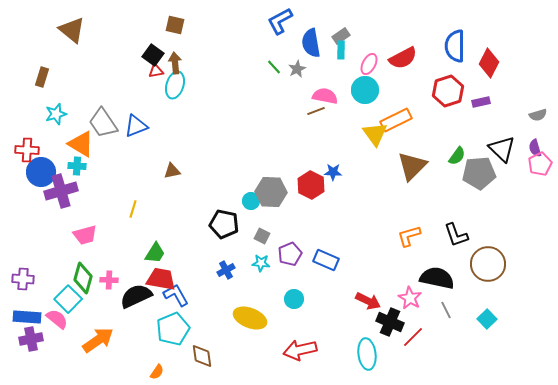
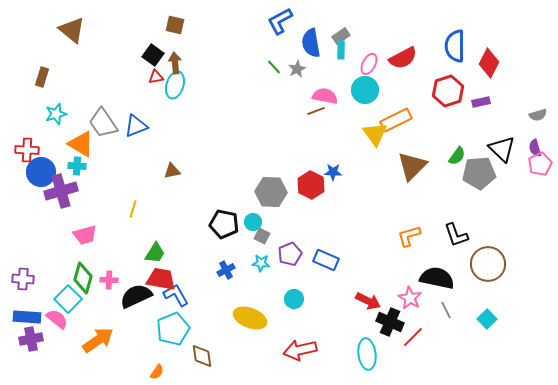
red triangle at (156, 71): moved 6 px down
cyan circle at (251, 201): moved 2 px right, 21 px down
